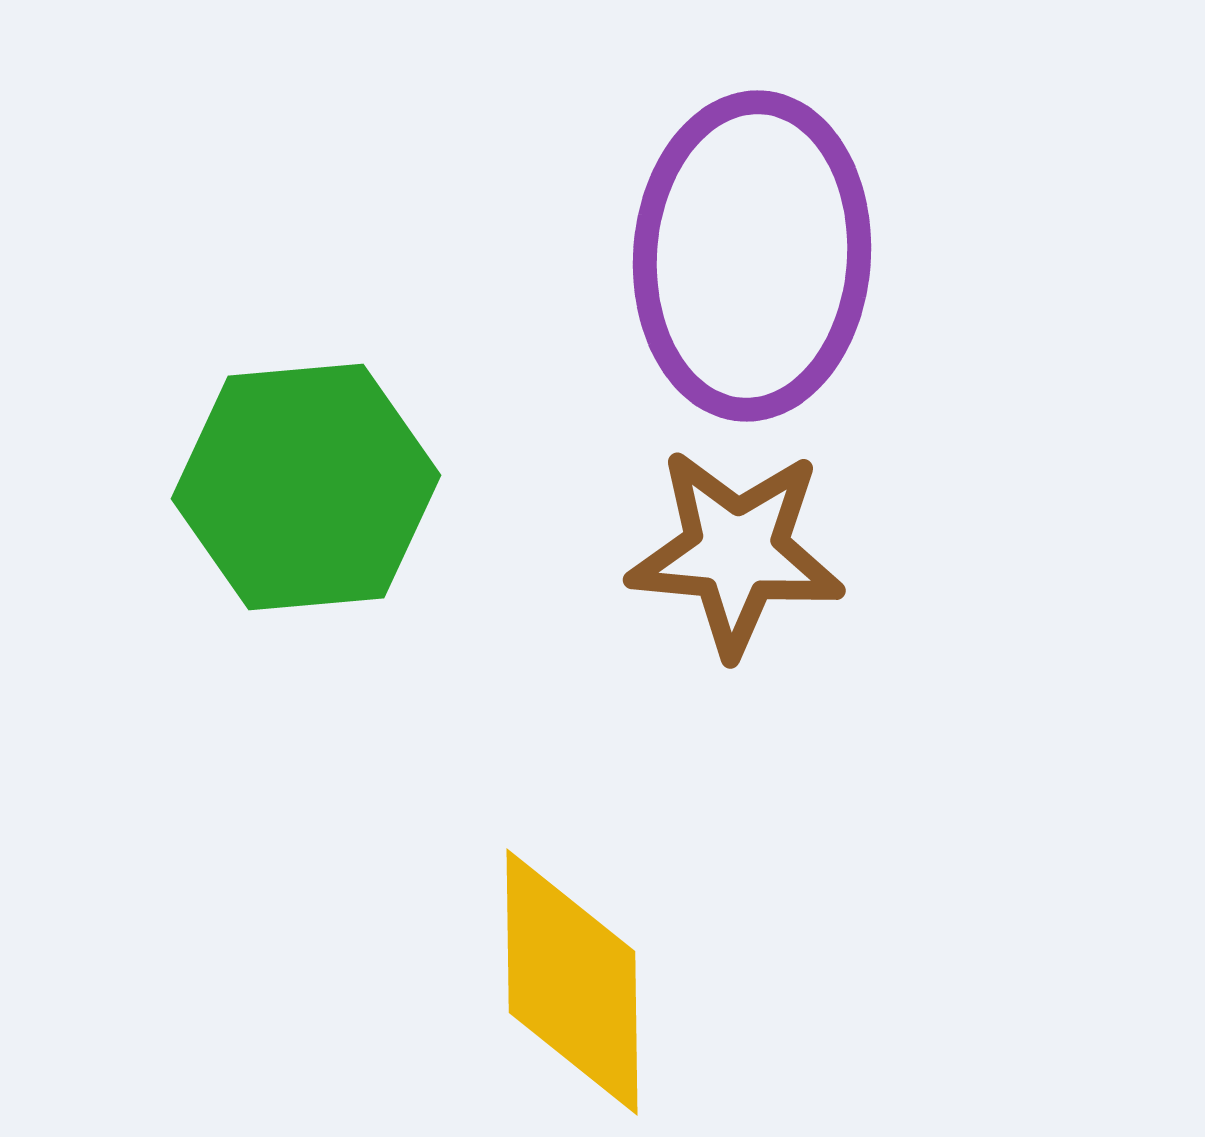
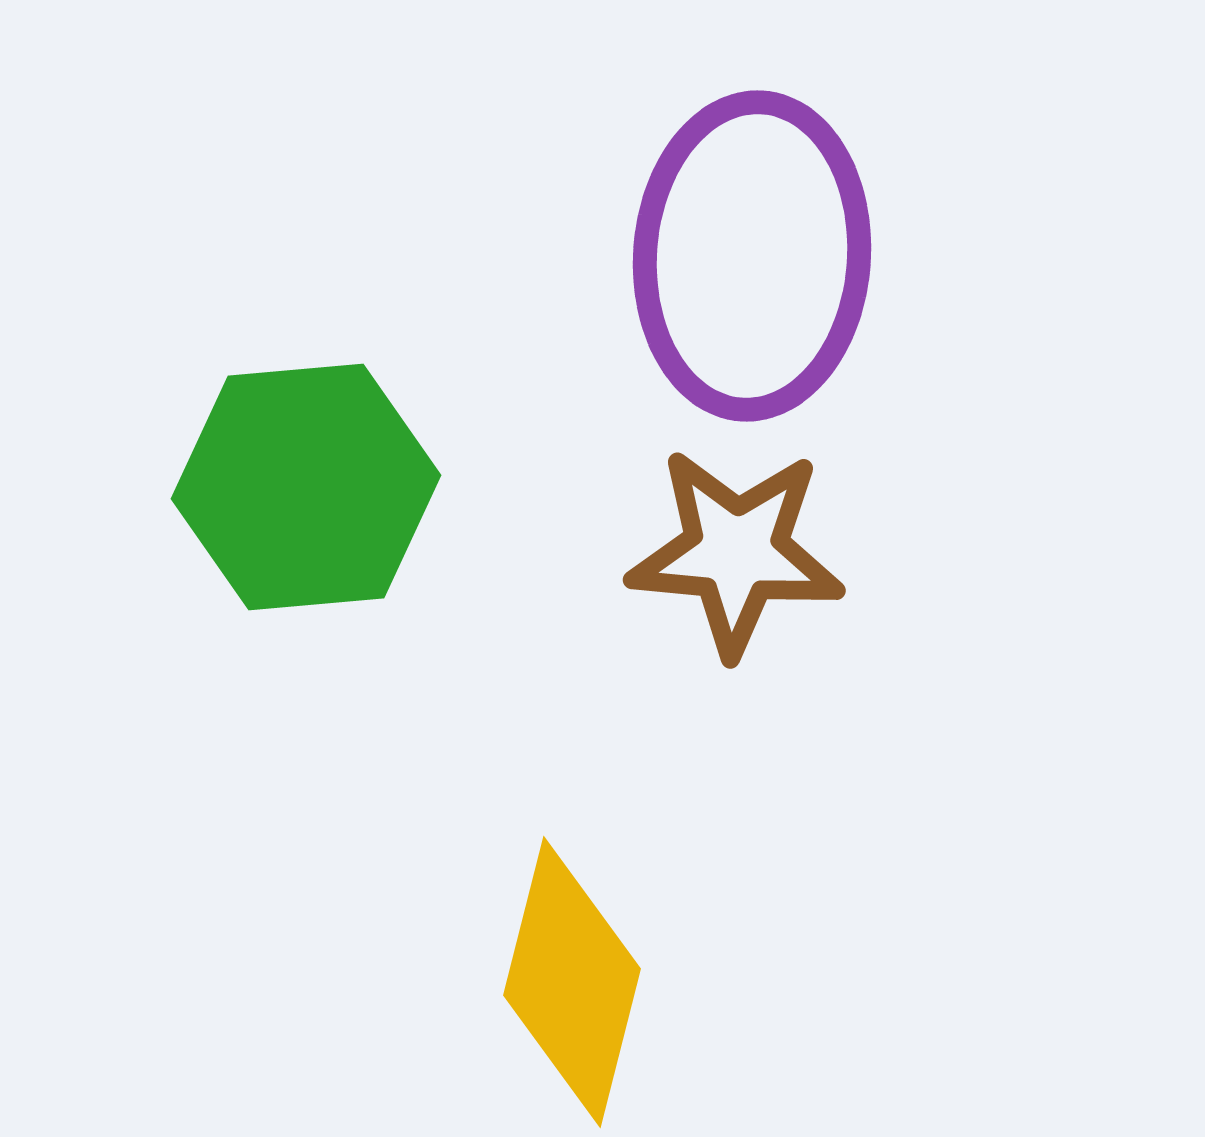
yellow diamond: rotated 15 degrees clockwise
